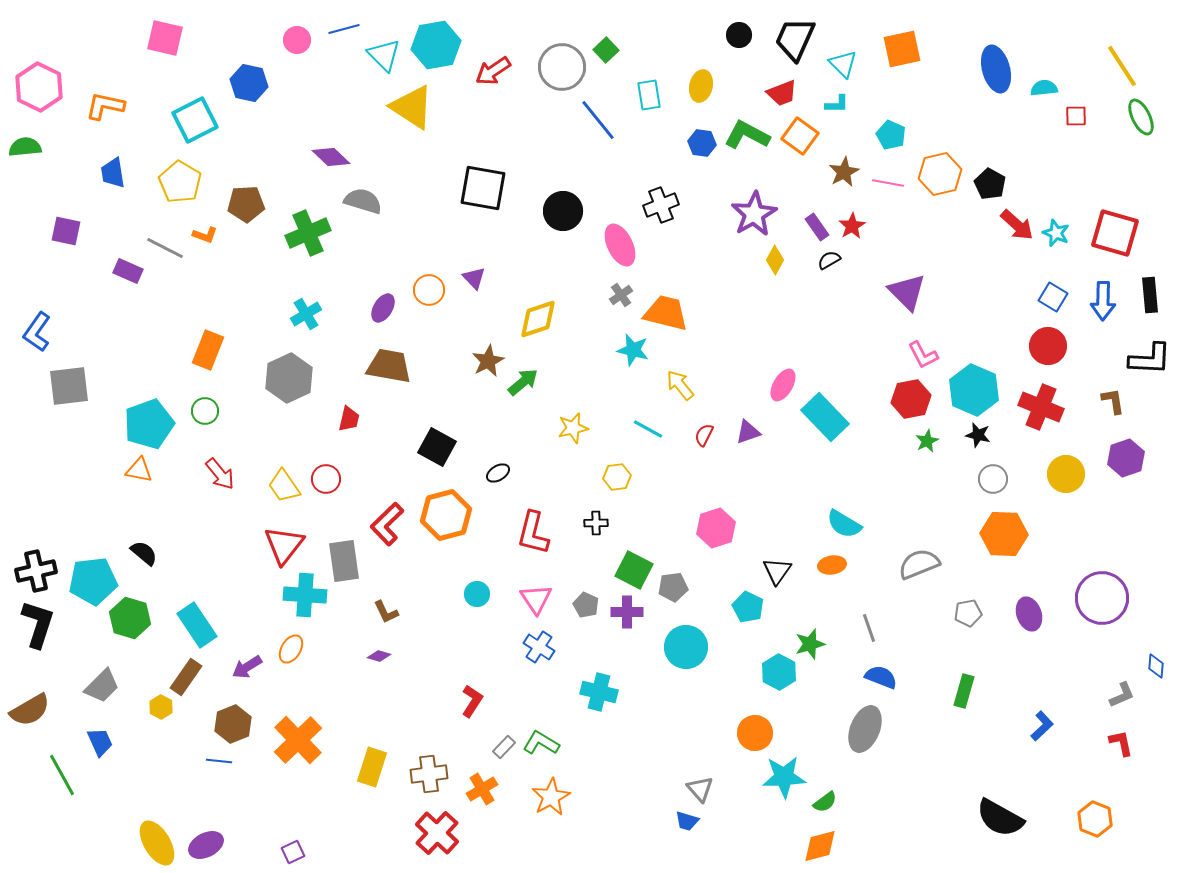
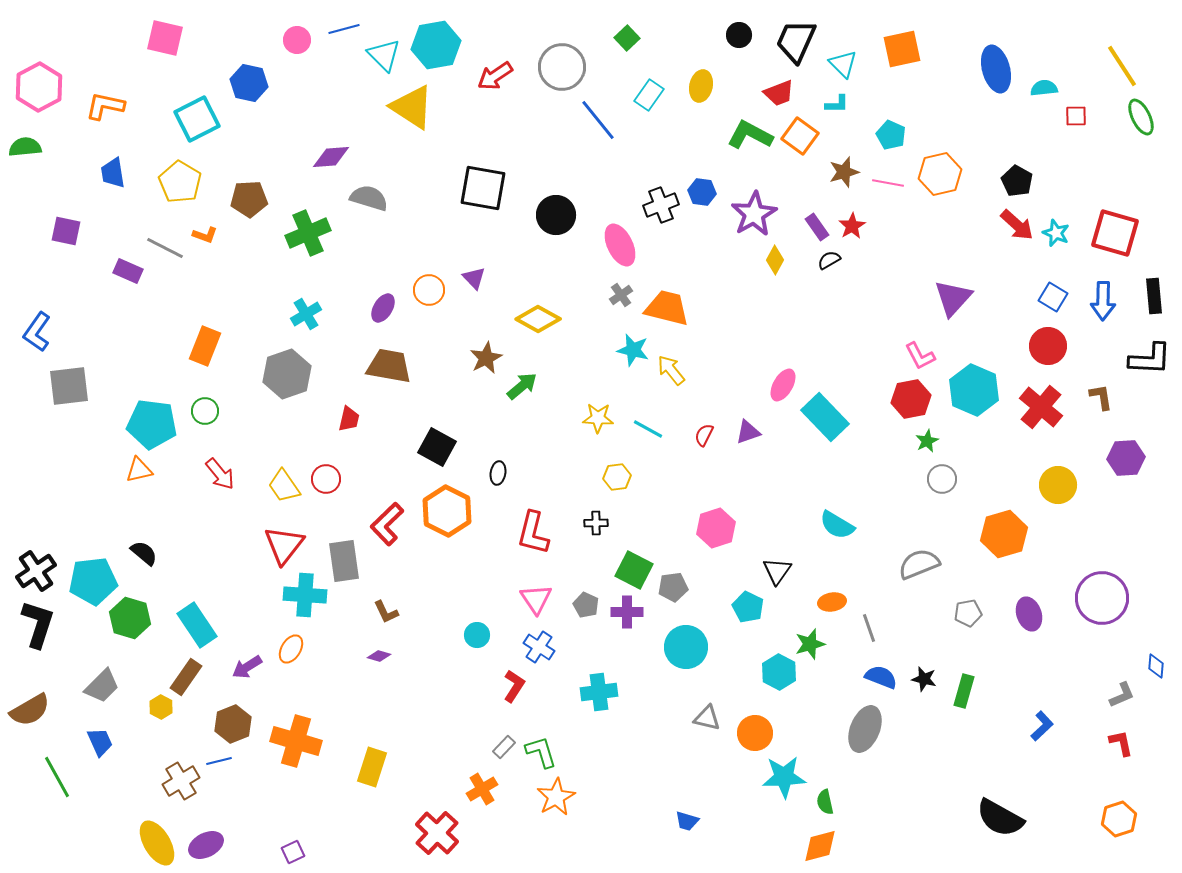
black trapezoid at (795, 39): moved 1 px right, 2 px down
green square at (606, 50): moved 21 px right, 12 px up
red arrow at (493, 71): moved 2 px right, 5 px down
pink hexagon at (39, 87): rotated 6 degrees clockwise
red trapezoid at (782, 93): moved 3 px left
cyan rectangle at (649, 95): rotated 44 degrees clockwise
cyan square at (195, 120): moved 2 px right, 1 px up
green L-shape at (747, 135): moved 3 px right
blue hexagon at (702, 143): moved 49 px down
purple diamond at (331, 157): rotated 48 degrees counterclockwise
brown star at (844, 172): rotated 12 degrees clockwise
black pentagon at (990, 184): moved 27 px right, 3 px up
gray semicircle at (363, 201): moved 6 px right, 3 px up
brown pentagon at (246, 204): moved 3 px right, 5 px up
black circle at (563, 211): moved 7 px left, 4 px down
purple triangle at (907, 292): moved 46 px right, 6 px down; rotated 27 degrees clockwise
black rectangle at (1150, 295): moved 4 px right, 1 px down
orange trapezoid at (666, 313): moved 1 px right, 5 px up
yellow diamond at (538, 319): rotated 48 degrees clockwise
orange rectangle at (208, 350): moved 3 px left, 4 px up
pink L-shape at (923, 355): moved 3 px left, 1 px down
brown star at (488, 361): moved 2 px left, 3 px up
gray hexagon at (289, 378): moved 2 px left, 4 px up; rotated 6 degrees clockwise
green arrow at (523, 382): moved 1 px left, 4 px down
yellow arrow at (680, 385): moved 9 px left, 15 px up
brown L-shape at (1113, 401): moved 12 px left, 4 px up
red cross at (1041, 407): rotated 18 degrees clockwise
cyan pentagon at (149, 424): moved 3 px right; rotated 27 degrees clockwise
yellow star at (573, 428): moved 25 px right, 10 px up; rotated 16 degrees clockwise
black star at (978, 435): moved 54 px left, 244 px down
purple hexagon at (1126, 458): rotated 15 degrees clockwise
orange triangle at (139, 470): rotated 24 degrees counterclockwise
black ellipse at (498, 473): rotated 50 degrees counterclockwise
yellow circle at (1066, 474): moved 8 px left, 11 px down
gray circle at (993, 479): moved 51 px left
orange hexagon at (446, 515): moved 1 px right, 4 px up; rotated 18 degrees counterclockwise
cyan semicircle at (844, 524): moved 7 px left, 1 px down
orange hexagon at (1004, 534): rotated 18 degrees counterclockwise
orange ellipse at (832, 565): moved 37 px down
black cross at (36, 571): rotated 21 degrees counterclockwise
cyan circle at (477, 594): moved 41 px down
cyan cross at (599, 692): rotated 21 degrees counterclockwise
red L-shape at (472, 701): moved 42 px right, 15 px up
orange cross at (298, 740): moved 2 px left, 1 px down; rotated 30 degrees counterclockwise
green L-shape at (541, 743): moved 9 px down; rotated 42 degrees clockwise
blue line at (219, 761): rotated 20 degrees counterclockwise
brown cross at (429, 774): moved 248 px left, 7 px down; rotated 24 degrees counterclockwise
green line at (62, 775): moved 5 px left, 2 px down
gray triangle at (700, 789): moved 7 px right, 71 px up; rotated 36 degrees counterclockwise
orange star at (551, 797): moved 5 px right
green semicircle at (825, 802): rotated 115 degrees clockwise
orange hexagon at (1095, 819): moved 24 px right; rotated 20 degrees clockwise
